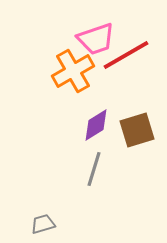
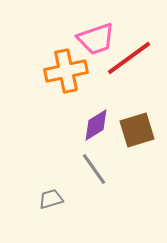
red line: moved 3 px right, 3 px down; rotated 6 degrees counterclockwise
orange cross: moved 7 px left; rotated 18 degrees clockwise
gray line: rotated 52 degrees counterclockwise
gray trapezoid: moved 8 px right, 25 px up
